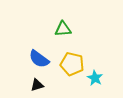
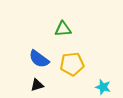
yellow pentagon: rotated 20 degrees counterclockwise
cyan star: moved 8 px right, 9 px down; rotated 14 degrees counterclockwise
